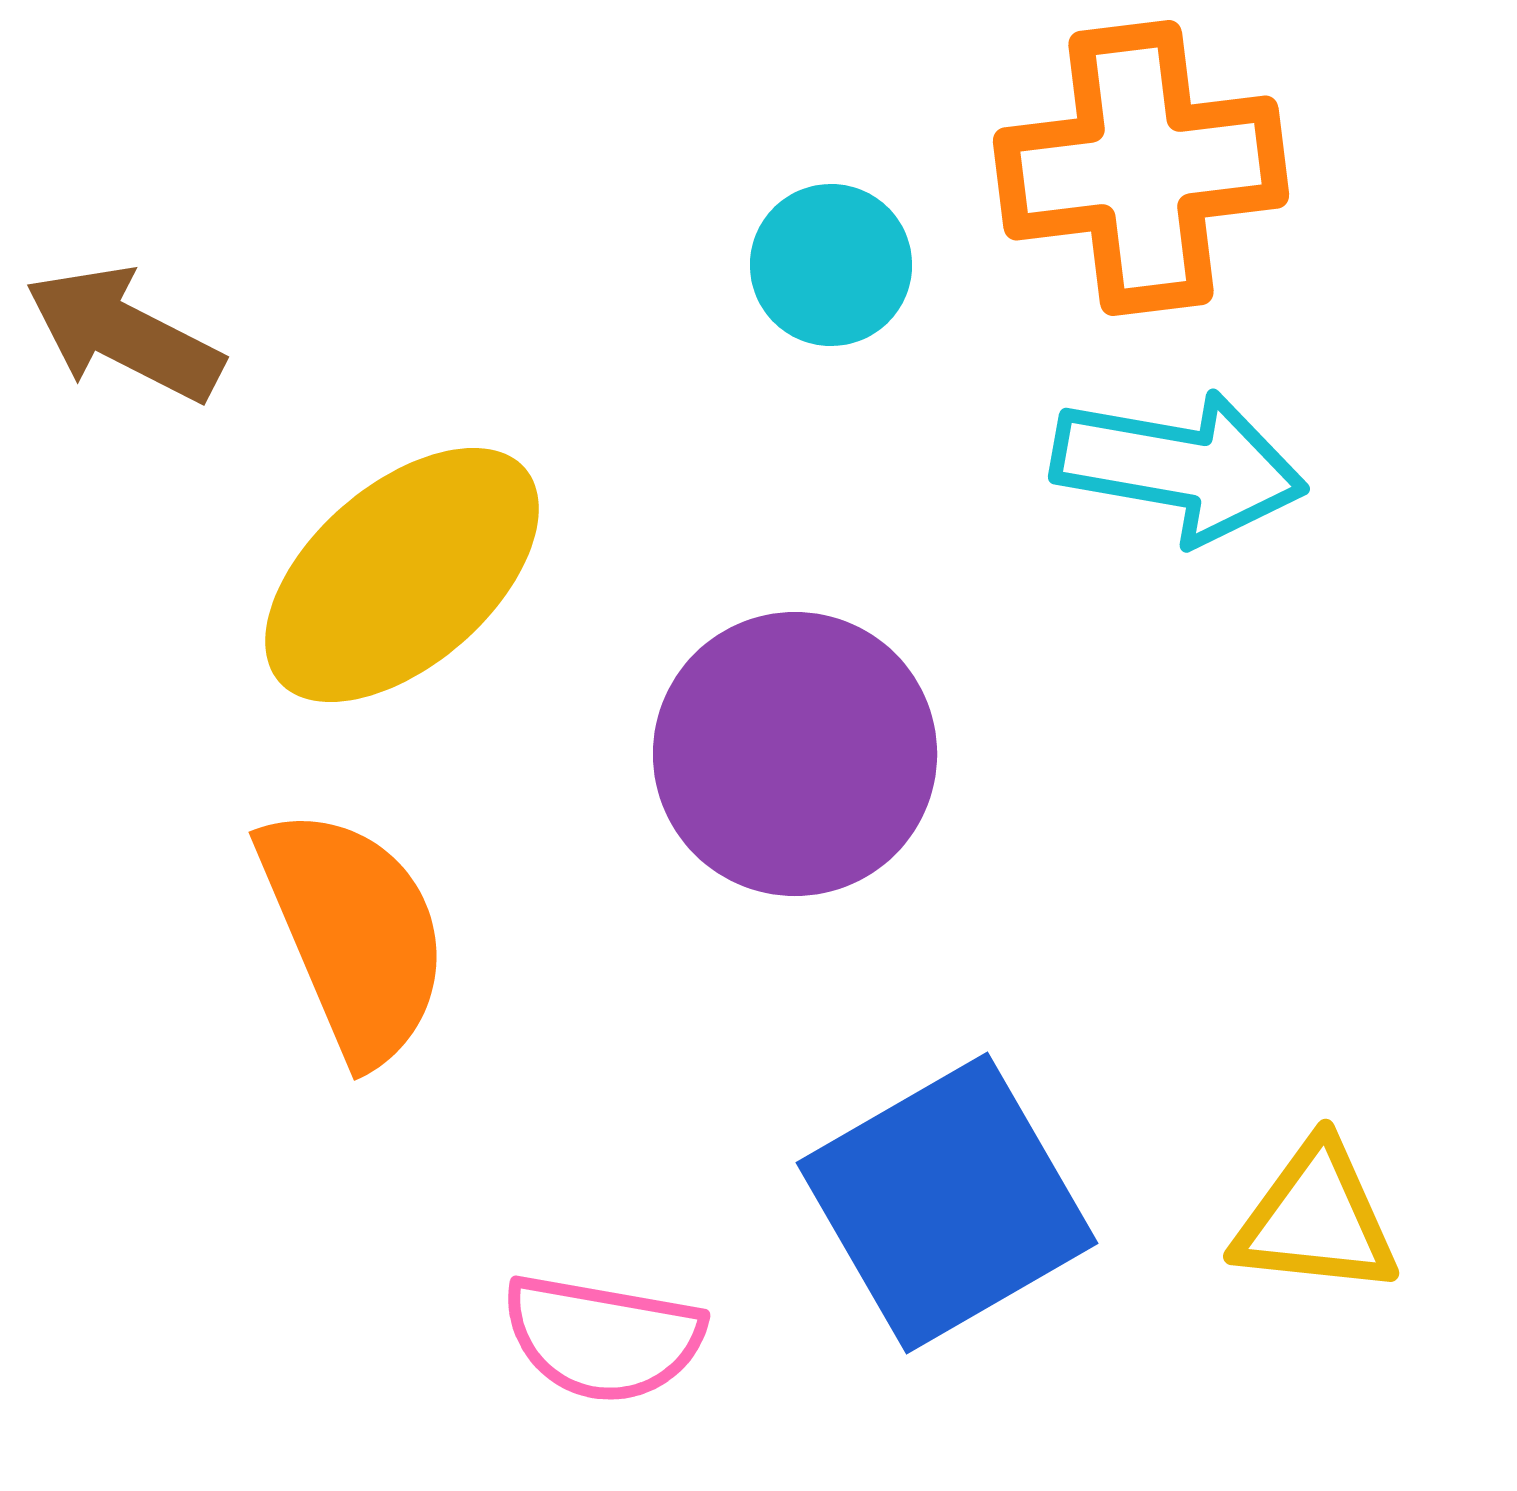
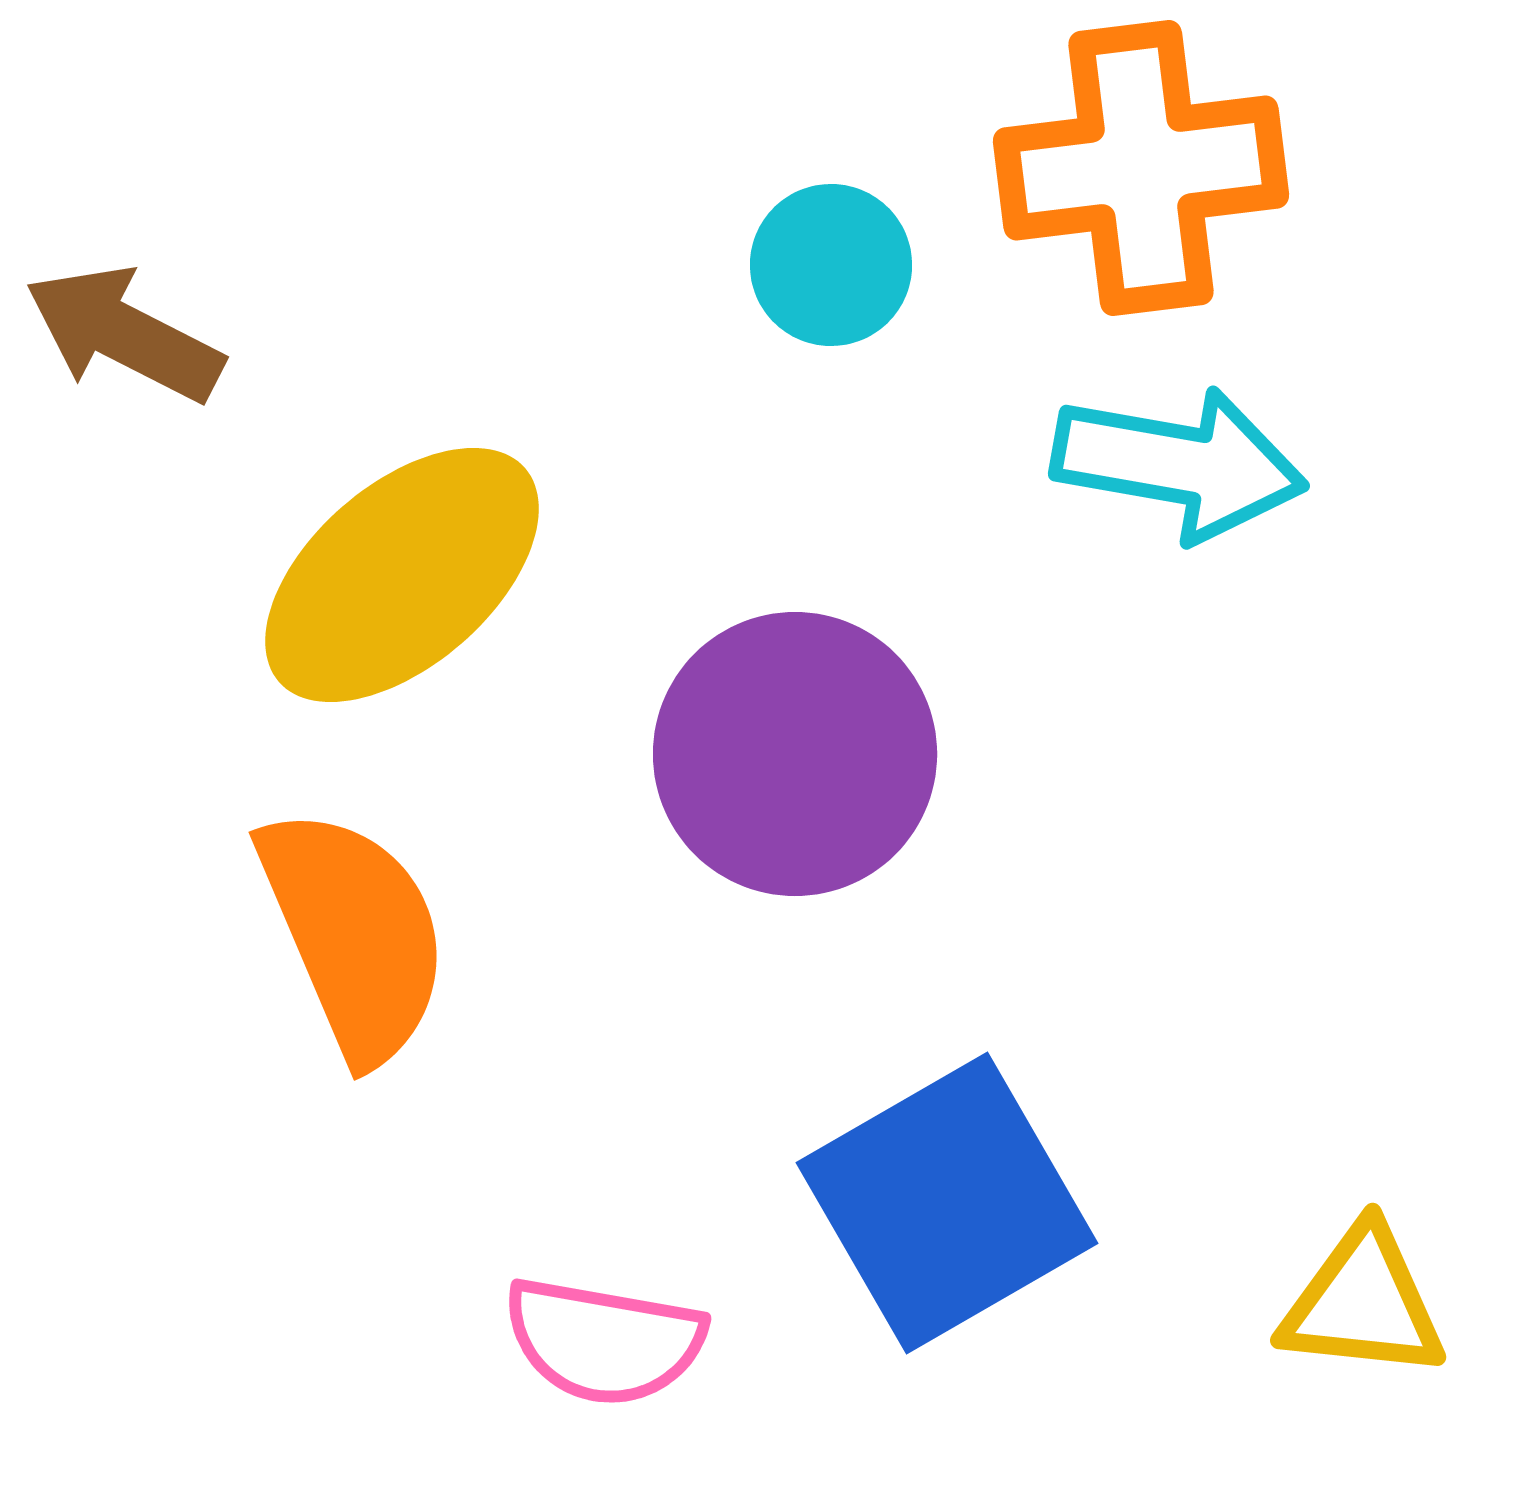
cyan arrow: moved 3 px up
yellow triangle: moved 47 px right, 84 px down
pink semicircle: moved 1 px right, 3 px down
